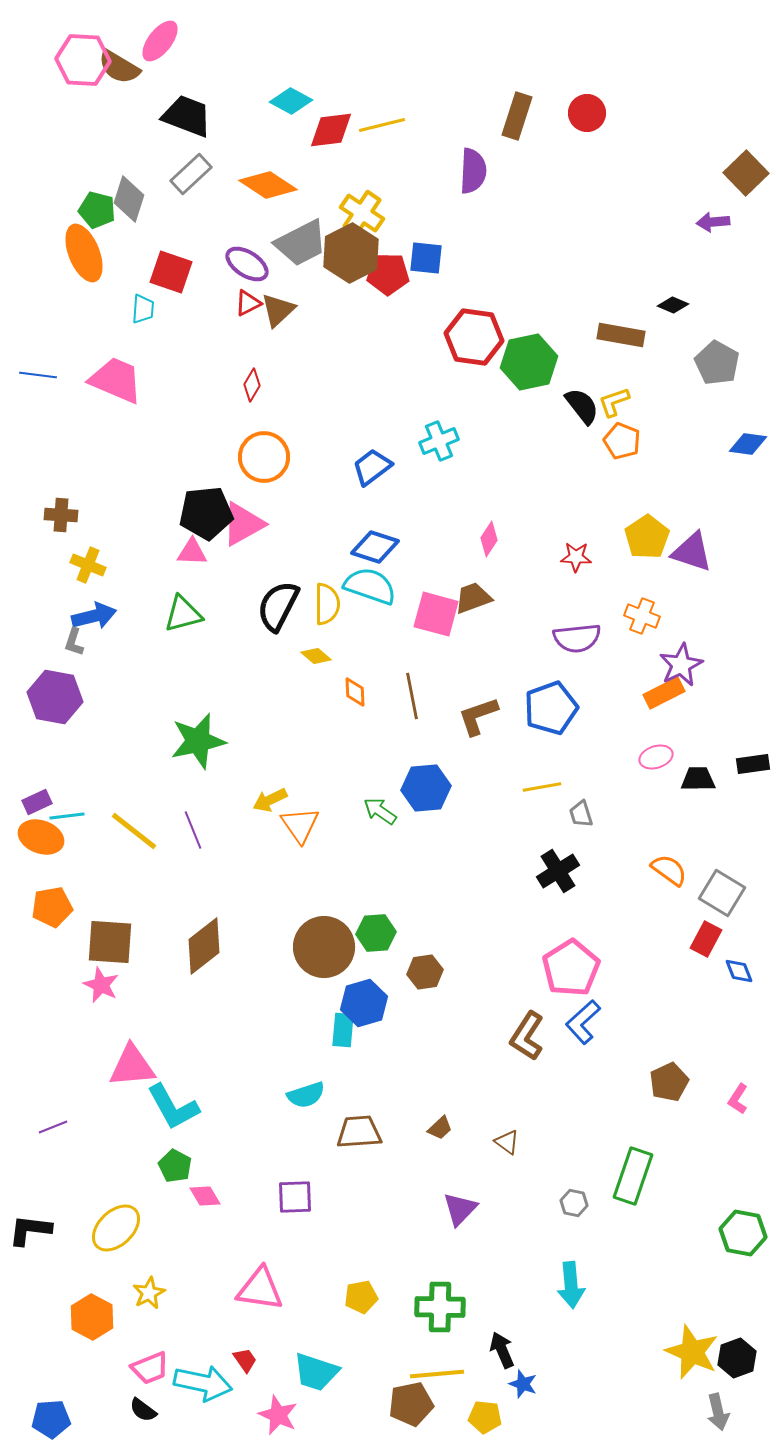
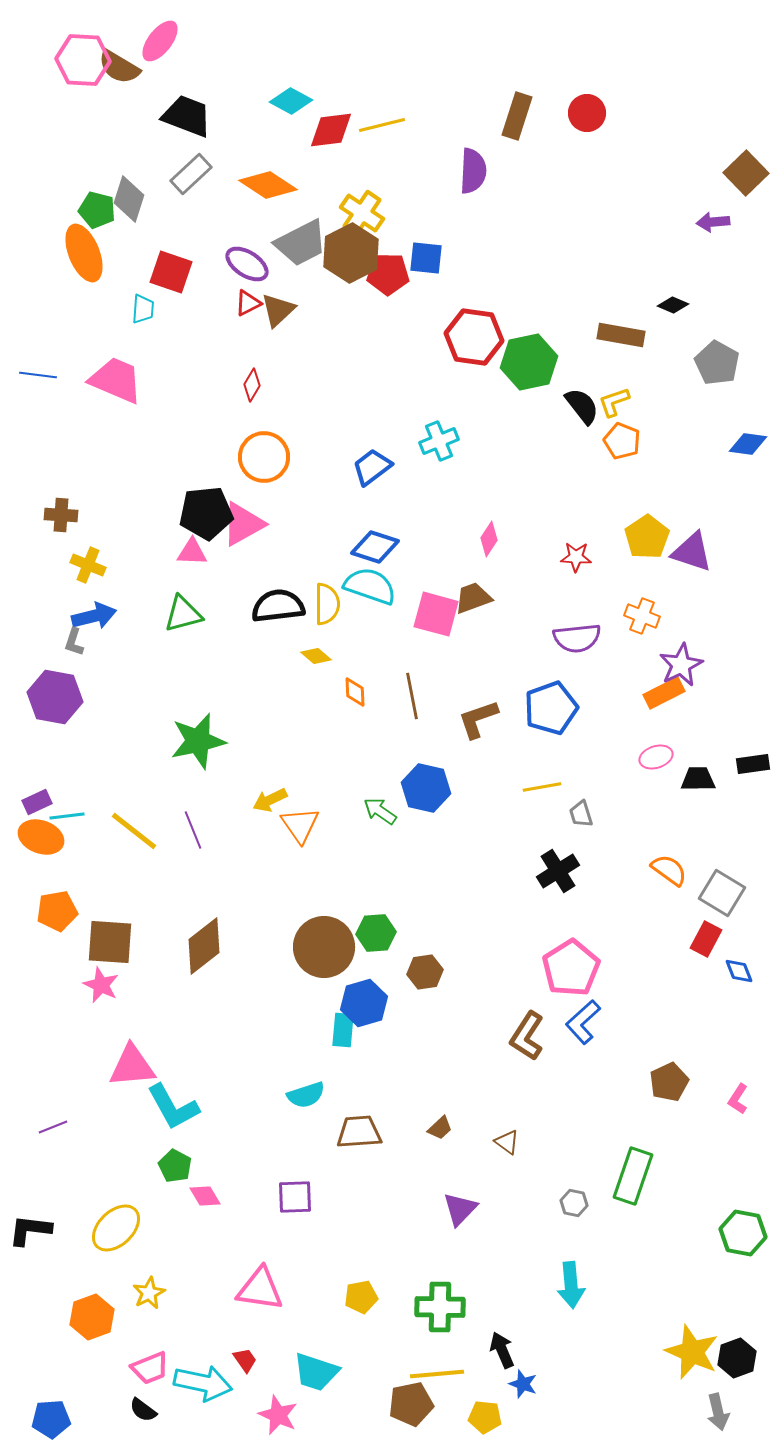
black semicircle at (278, 606): rotated 56 degrees clockwise
brown L-shape at (478, 716): moved 3 px down
blue hexagon at (426, 788): rotated 18 degrees clockwise
orange pentagon at (52, 907): moved 5 px right, 4 px down
orange hexagon at (92, 1317): rotated 12 degrees clockwise
